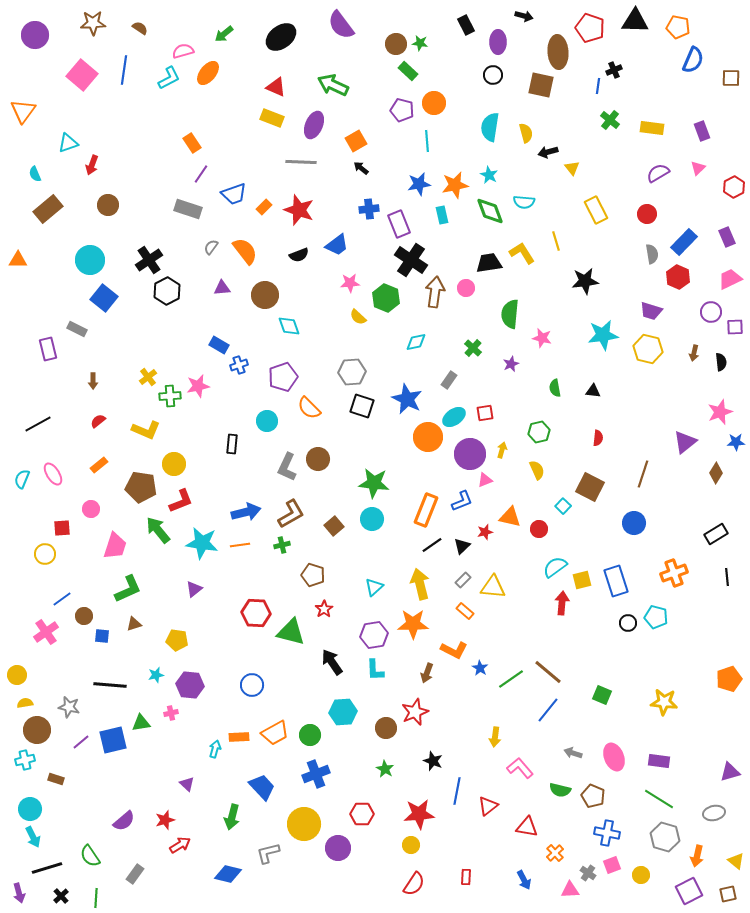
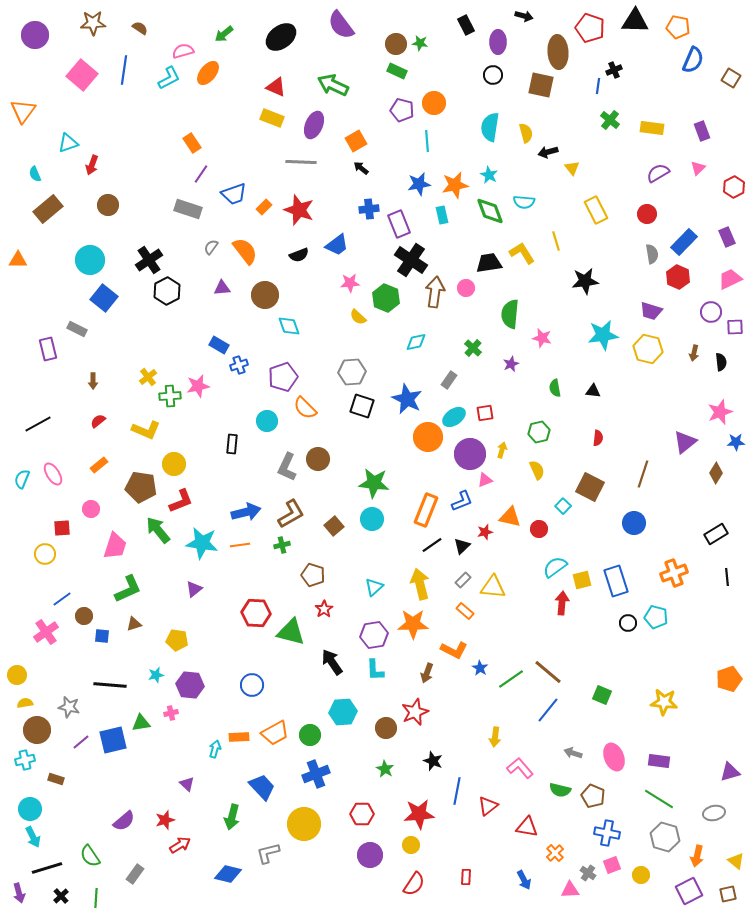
green rectangle at (408, 71): moved 11 px left; rotated 18 degrees counterclockwise
brown square at (731, 78): rotated 30 degrees clockwise
orange semicircle at (309, 408): moved 4 px left
purple circle at (338, 848): moved 32 px right, 7 px down
